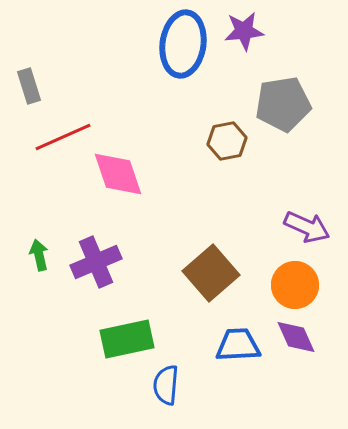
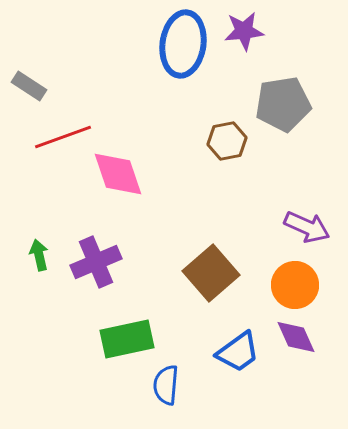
gray rectangle: rotated 40 degrees counterclockwise
red line: rotated 4 degrees clockwise
blue trapezoid: moved 7 px down; rotated 147 degrees clockwise
